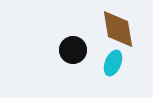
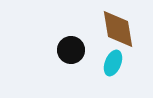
black circle: moved 2 px left
